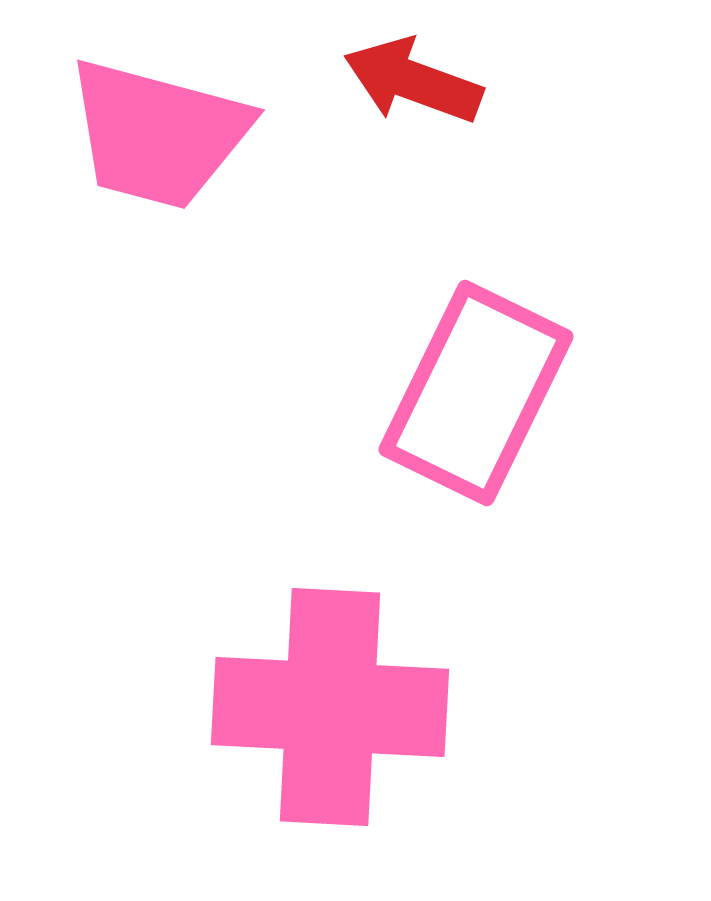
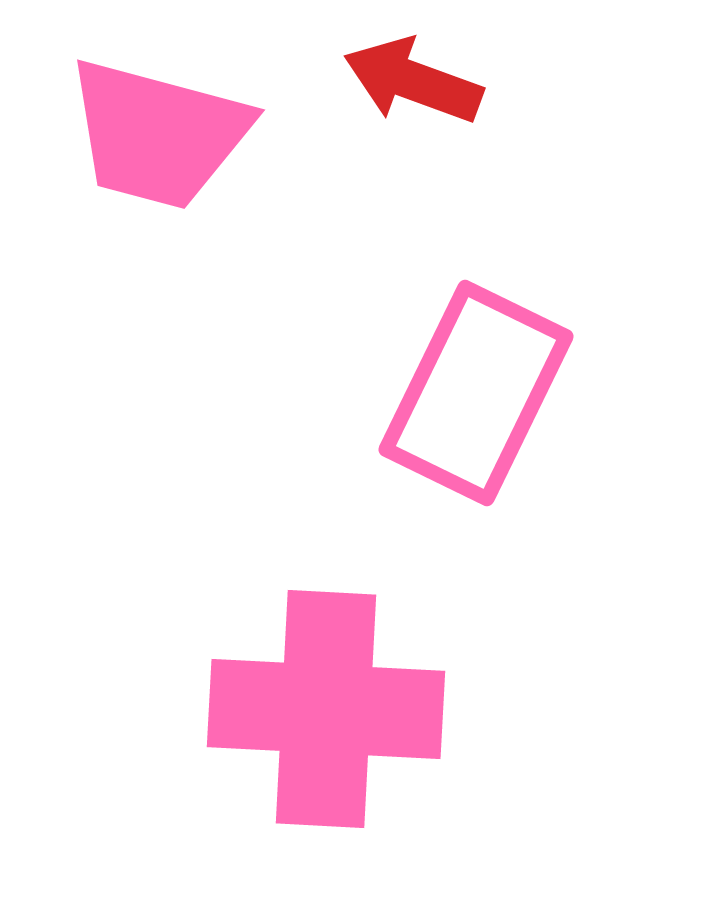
pink cross: moved 4 px left, 2 px down
